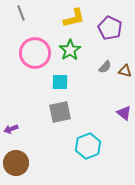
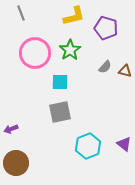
yellow L-shape: moved 2 px up
purple pentagon: moved 4 px left; rotated 10 degrees counterclockwise
purple triangle: moved 31 px down
